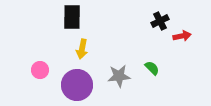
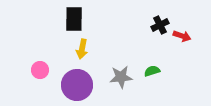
black rectangle: moved 2 px right, 2 px down
black cross: moved 4 px down
red arrow: rotated 30 degrees clockwise
green semicircle: moved 3 px down; rotated 63 degrees counterclockwise
gray star: moved 2 px right, 1 px down
